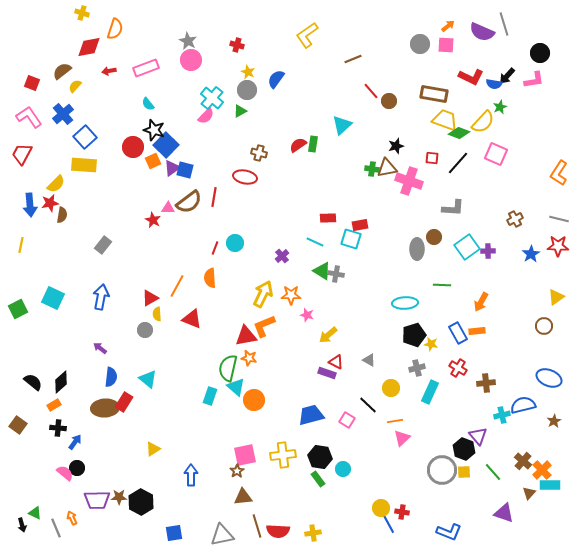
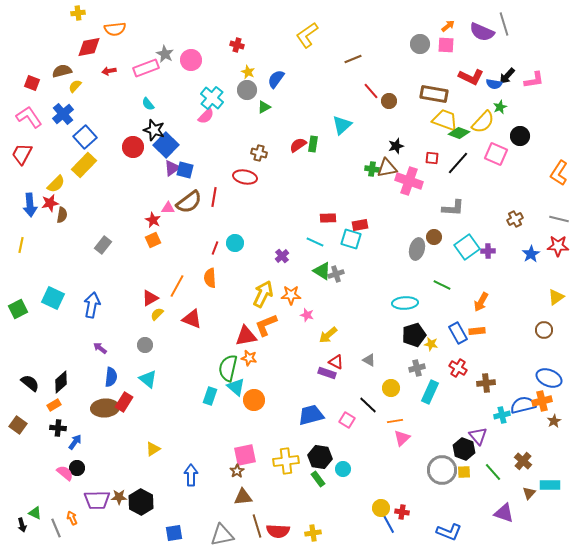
yellow cross at (82, 13): moved 4 px left; rotated 24 degrees counterclockwise
orange semicircle at (115, 29): rotated 65 degrees clockwise
gray star at (188, 41): moved 23 px left, 13 px down
black circle at (540, 53): moved 20 px left, 83 px down
brown semicircle at (62, 71): rotated 24 degrees clockwise
green triangle at (240, 111): moved 24 px right, 4 px up
orange square at (153, 161): moved 79 px down
yellow rectangle at (84, 165): rotated 50 degrees counterclockwise
gray ellipse at (417, 249): rotated 15 degrees clockwise
gray cross at (336, 274): rotated 28 degrees counterclockwise
green line at (442, 285): rotated 24 degrees clockwise
blue arrow at (101, 297): moved 9 px left, 8 px down
yellow semicircle at (157, 314): rotated 48 degrees clockwise
orange L-shape at (264, 326): moved 2 px right, 1 px up
brown circle at (544, 326): moved 4 px down
gray circle at (145, 330): moved 15 px down
black semicircle at (33, 382): moved 3 px left, 1 px down
yellow cross at (283, 455): moved 3 px right, 6 px down
orange cross at (542, 470): moved 69 px up; rotated 30 degrees clockwise
